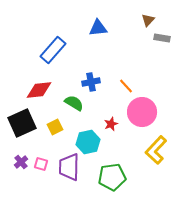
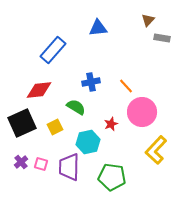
green semicircle: moved 2 px right, 4 px down
green pentagon: rotated 16 degrees clockwise
